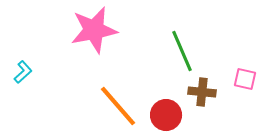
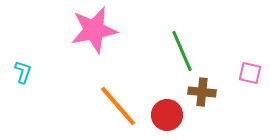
cyan L-shape: rotated 30 degrees counterclockwise
pink square: moved 5 px right, 6 px up
red circle: moved 1 px right
